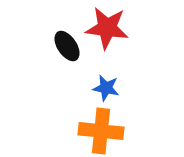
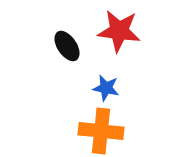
red star: moved 12 px right, 3 px down
